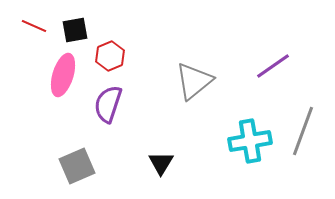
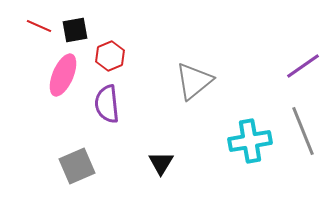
red line: moved 5 px right
purple line: moved 30 px right
pink ellipse: rotated 6 degrees clockwise
purple semicircle: moved 1 px left; rotated 24 degrees counterclockwise
gray line: rotated 42 degrees counterclockwise
